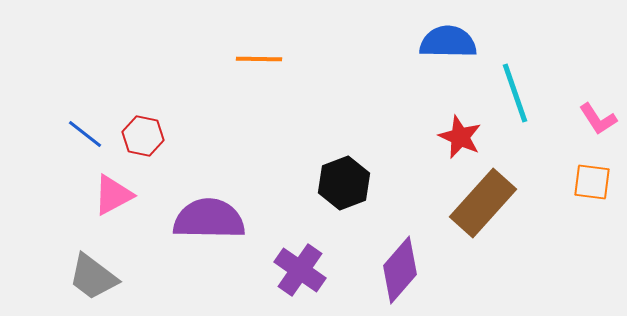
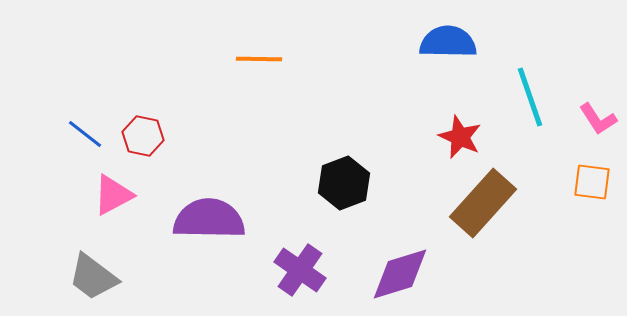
cyan line: moved 15 px right, 4 px down
purple diamond: moved 4 px down; rotated 32 degrees clockwise
